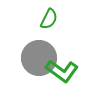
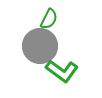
gray circle: moved 1 px right, 12 px up
